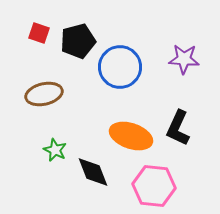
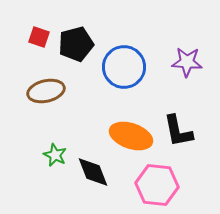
red square: moved 4 px down
black pentagon: moved 2 px left, 3 px down
purple star: moved 3 px right, 3 px down
blue circle: moved 4 px right
brown ellipse: moved 2 px right, 3 px up
black L-shape: moved 3 px down; rotated 36 degrees counterclockwise
green star: moved 5 px down
pink hexagon: moved 3 px right, 1 px up
